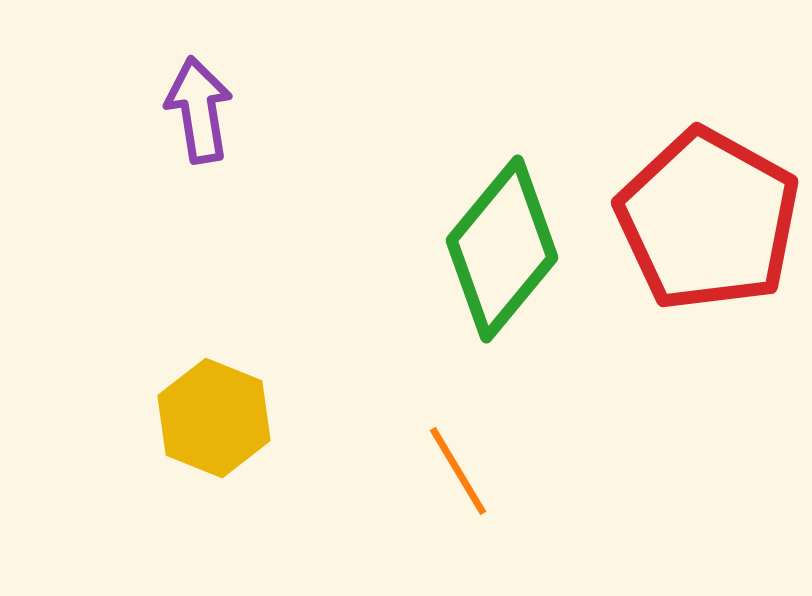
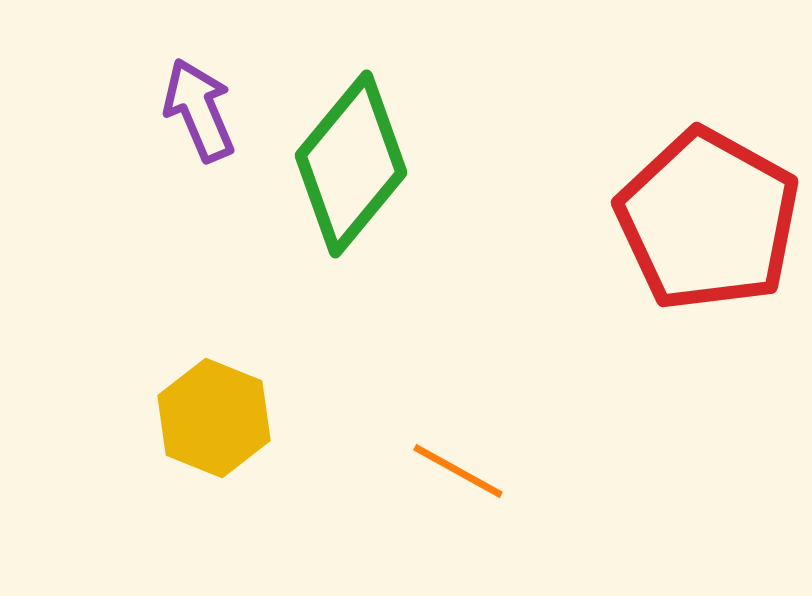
purple arrow: rotated 14 degrees counterclockwise
green diamond: moved 151 px left, 85 px up
orange line: rotated 30 degrees counterclockwise
